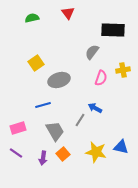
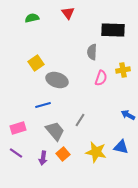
gray semicircle: rotated 35 degrees counterclockwise
gray ellipse: moved 2 px left; rotated 35 degrees clockwise
blue arrow: moved 33 px right, 7 px down
gray trapezoid: rotated 10 degrees counterclockwise
